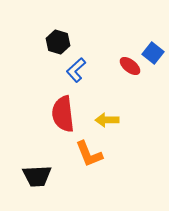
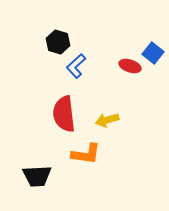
red ellipse: rotated 20 degrees counterclockwise
blue L-shape: moved 4 px up
red semicircle: moved 1 px right
yellow arrow: rotated 15 degrees counterclockwise
orange L-shape: moved 3 px left; rotated 60 degrees counterclockwise
